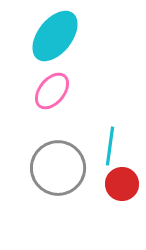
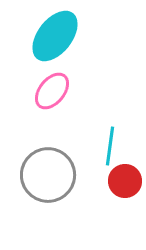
gray circle: moved 10 px left, 7 px down
red circle: moved 3 px right, 3 px up
